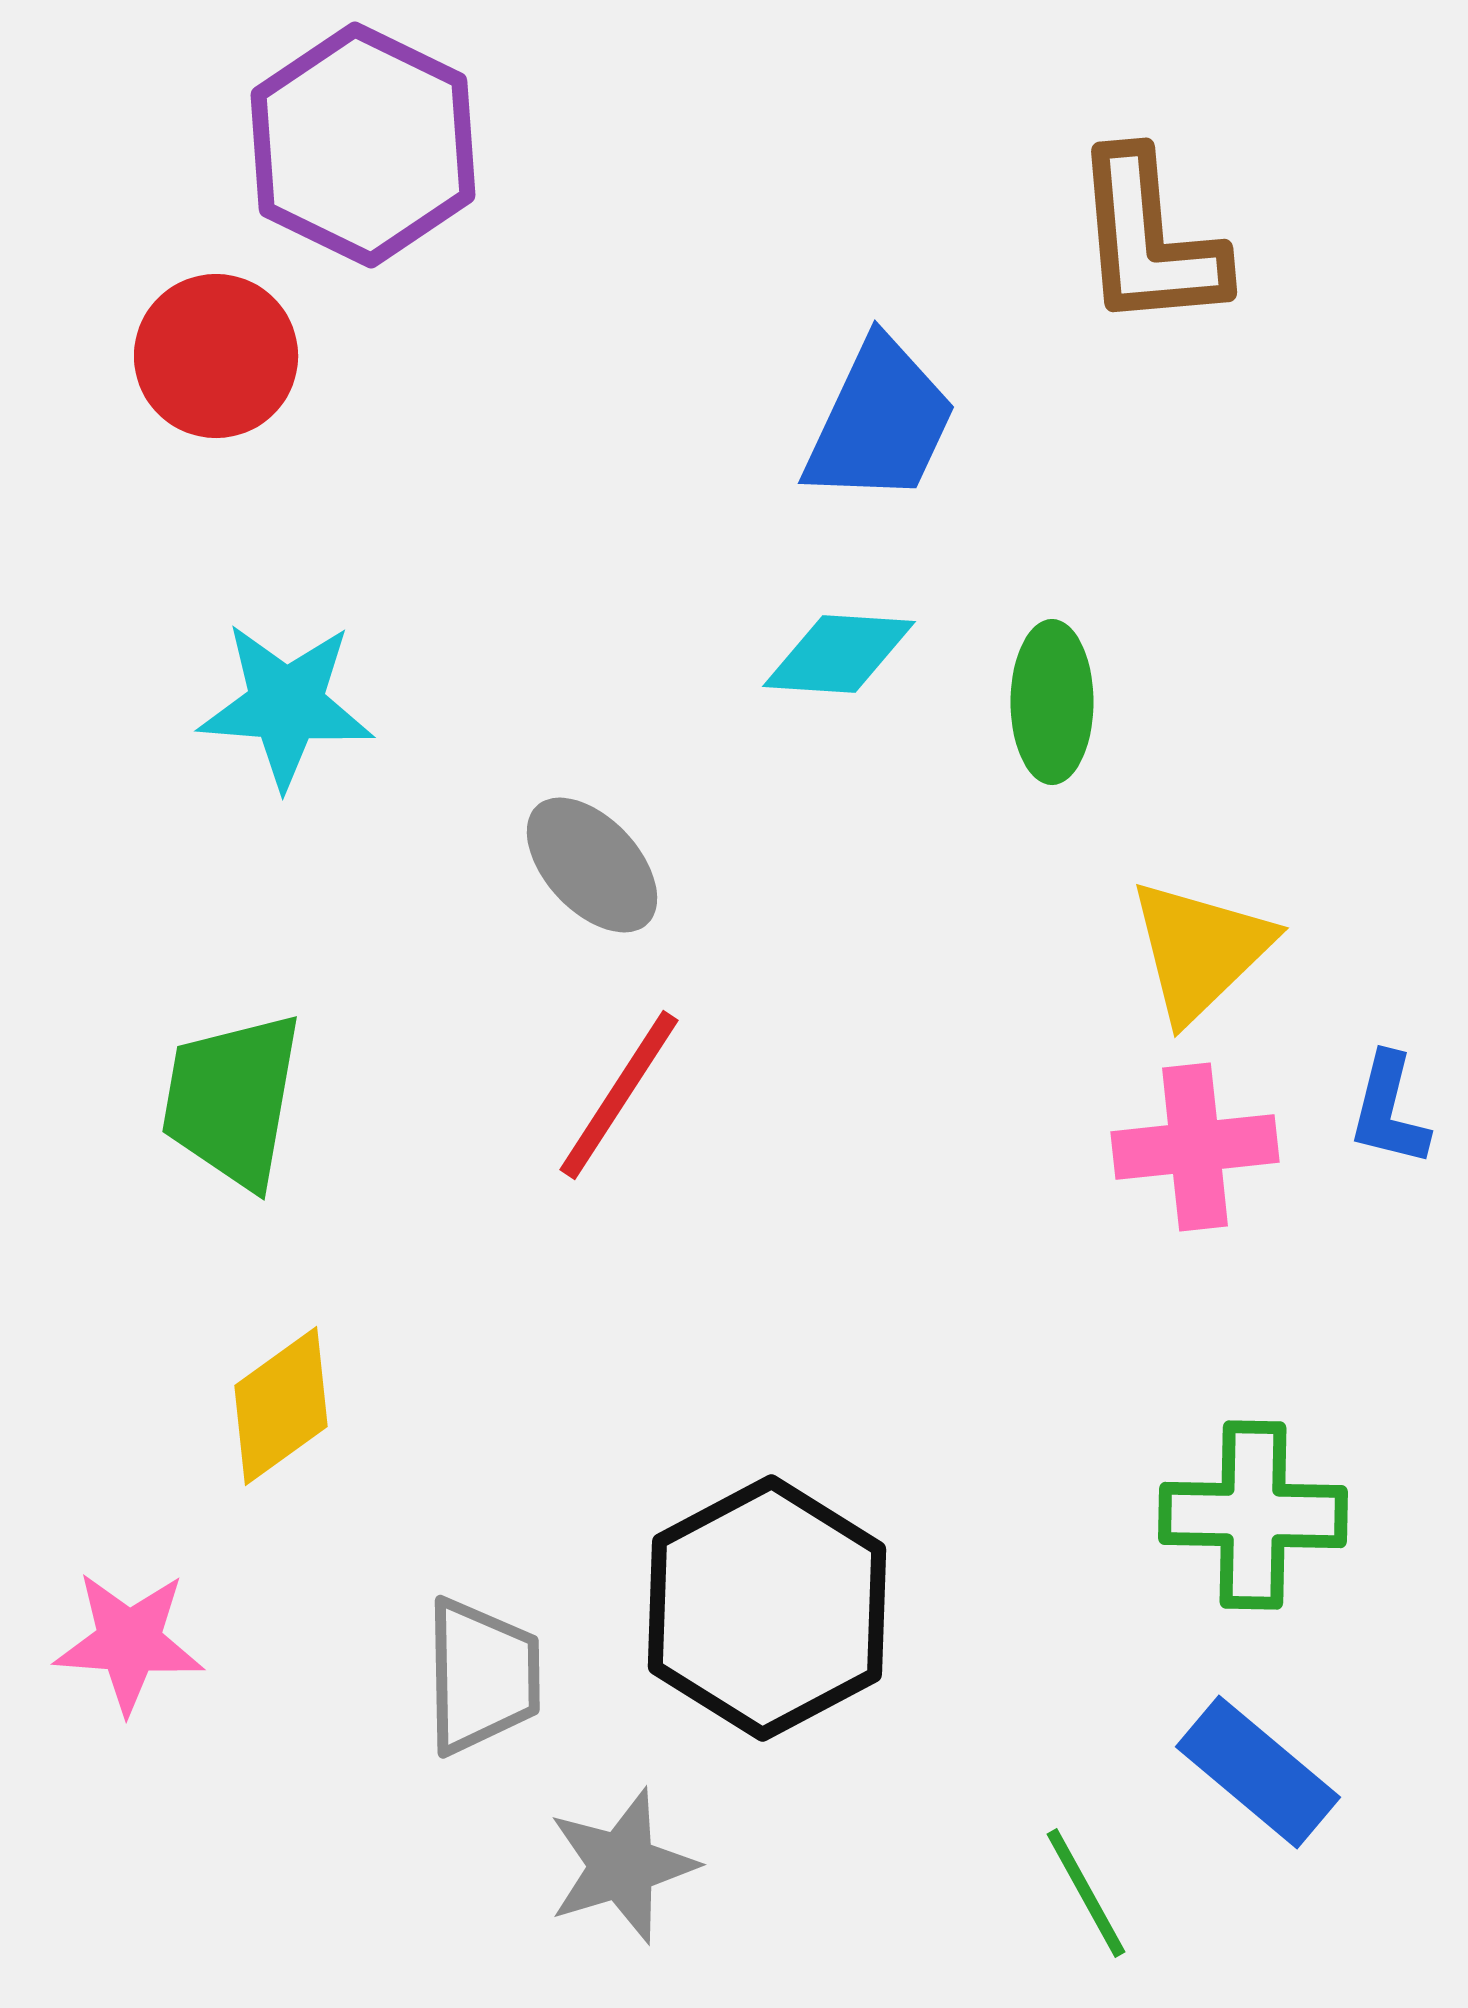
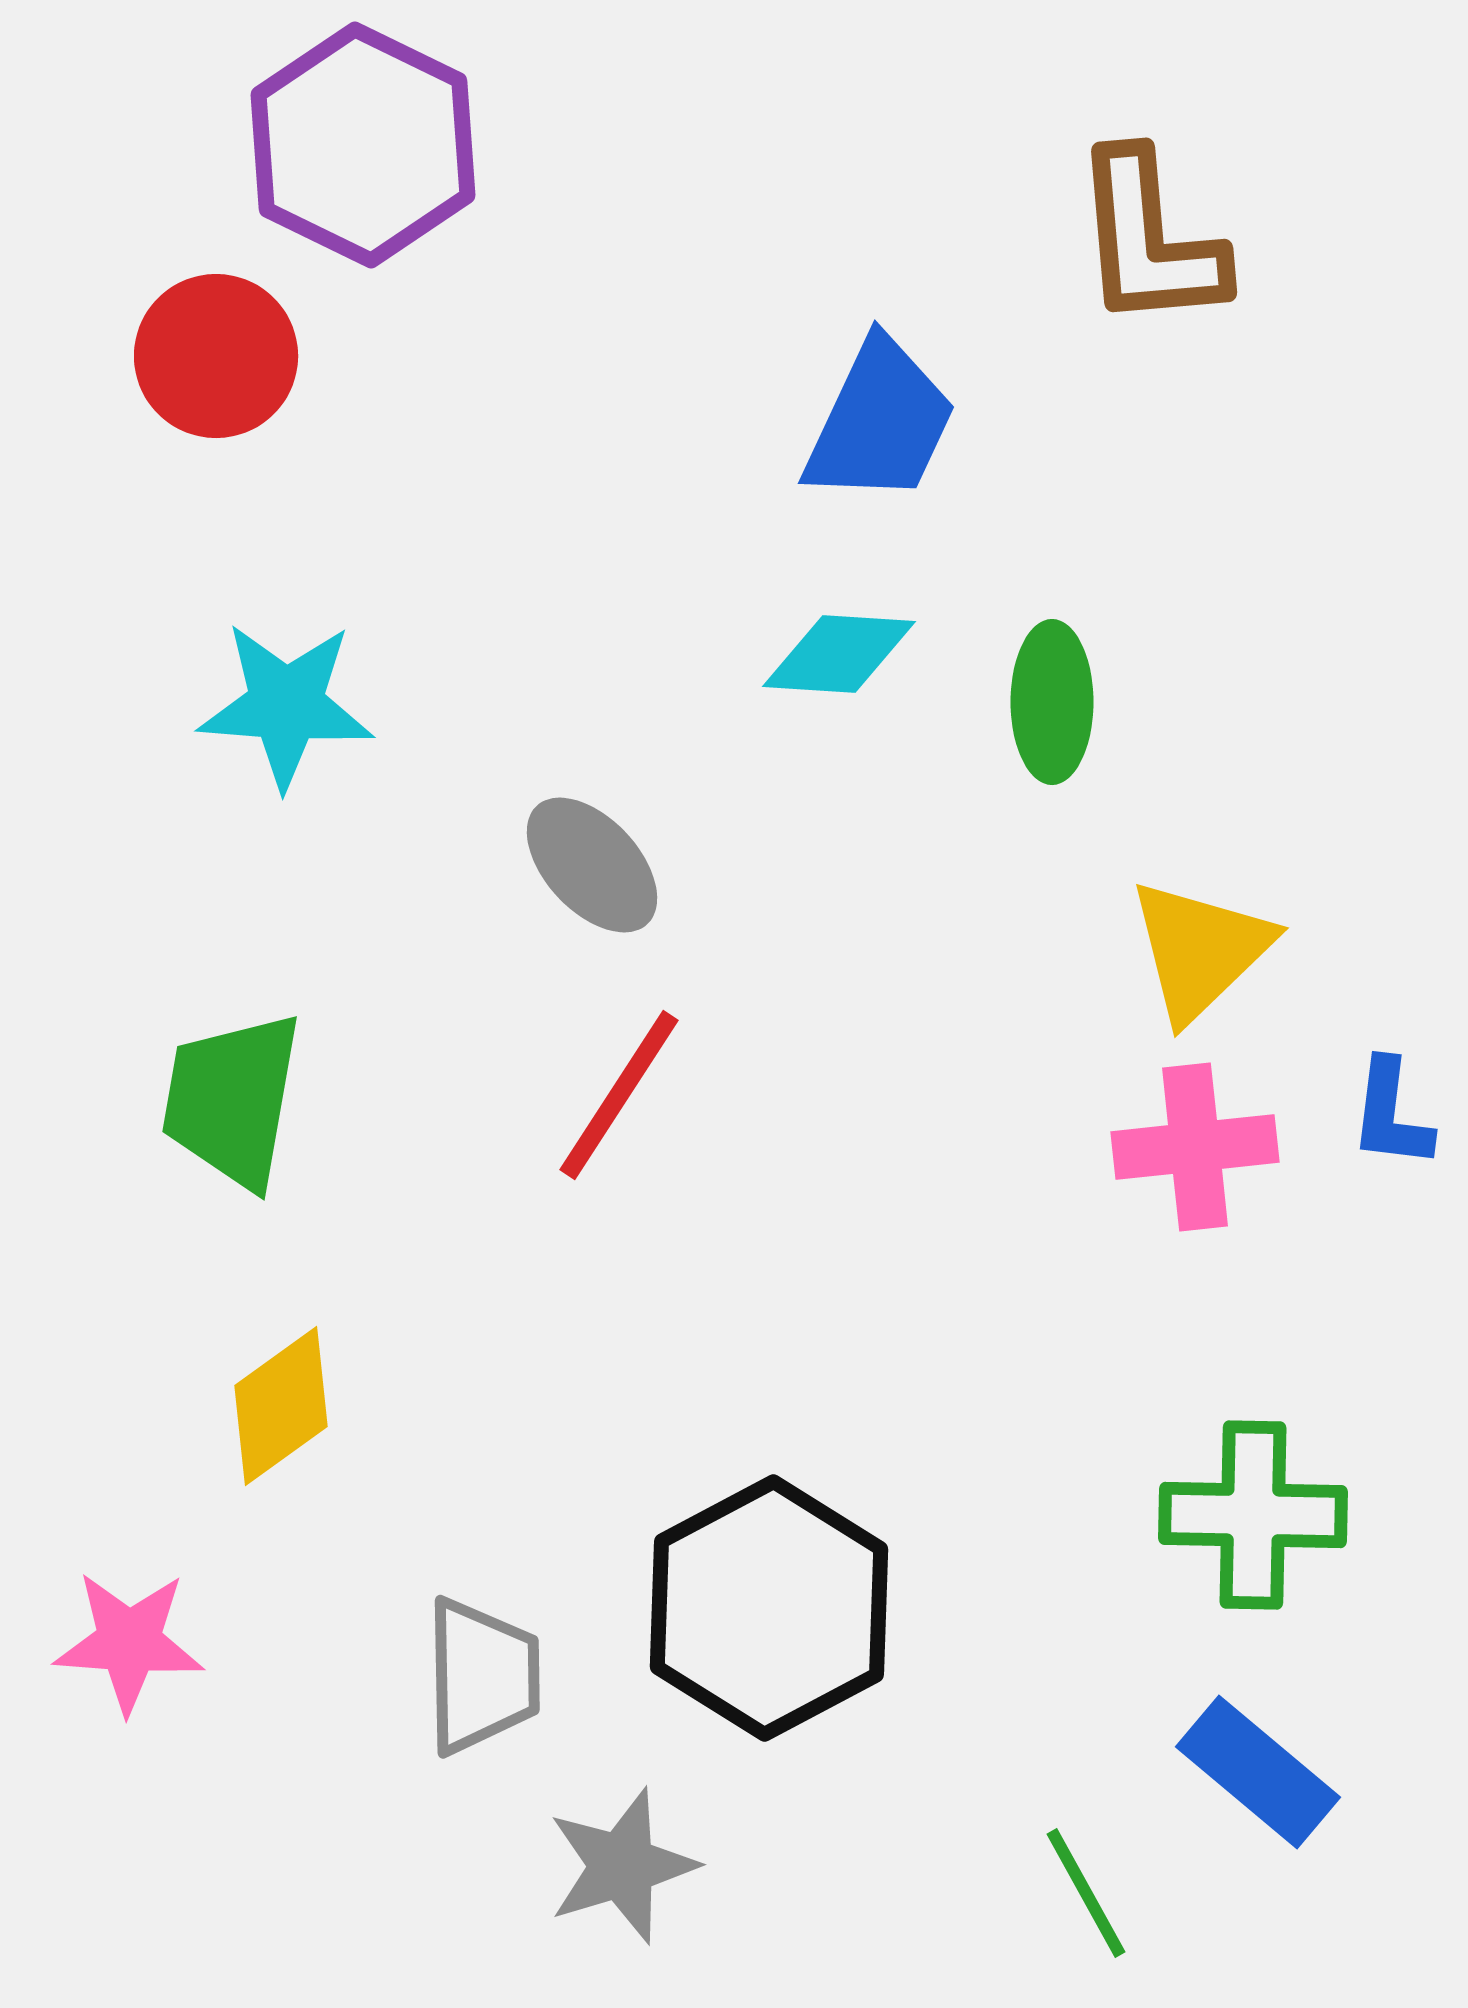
blue L-shape: moved 2 px right, 4 px down; rotated 7 degrees counterclockwise
black hexagon: moved 2 px right
